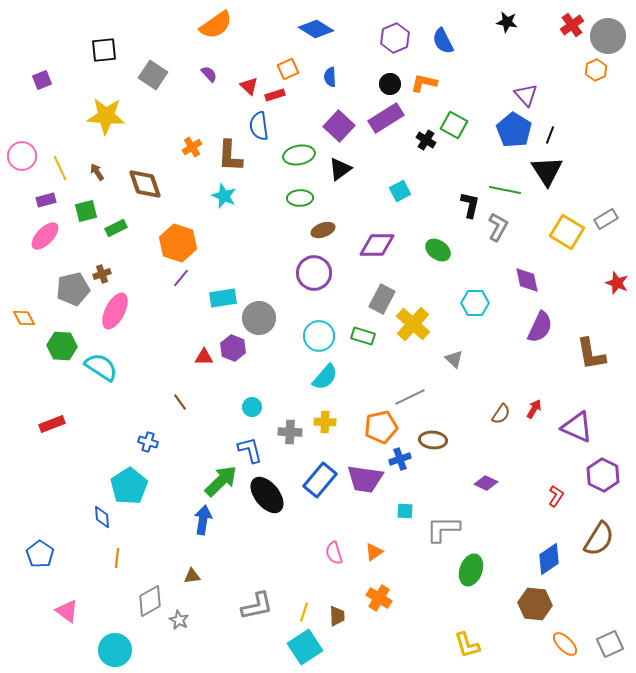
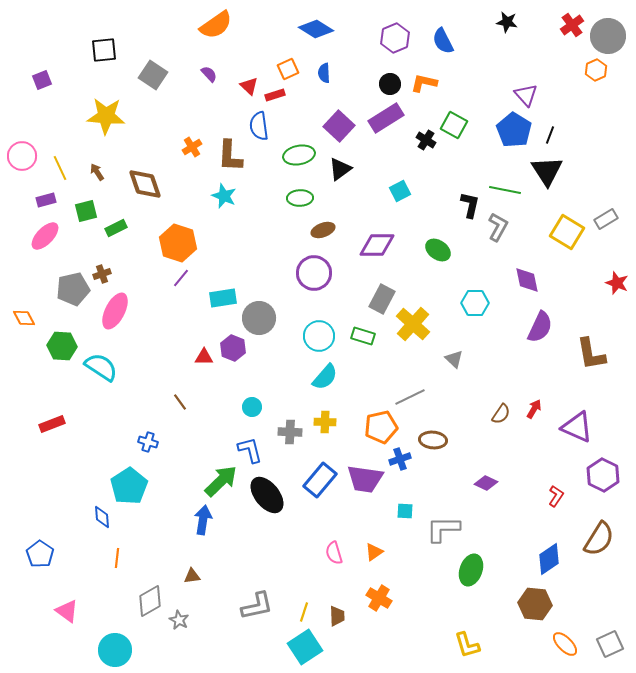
blue semicircle at (330, 77): moved 6 px left, 4 px up
